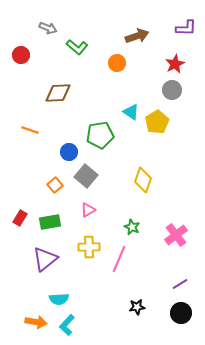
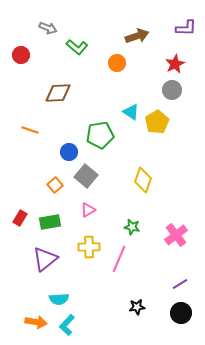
green star: rotated 14 degrees counterclockwise
